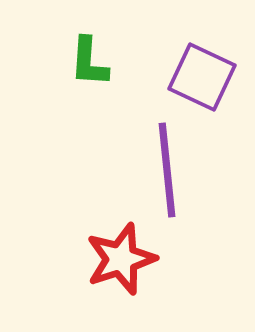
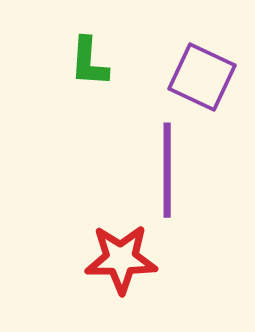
purple line: rotated 6 degrees clockwise
red star: rotated 18 degrees clockwise
